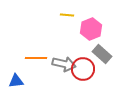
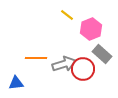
yellow line: rotated 32 degrees clockwise
gray arrow: rotated 30 degrees counterclockwise
blue triangle: moved 2 px down
